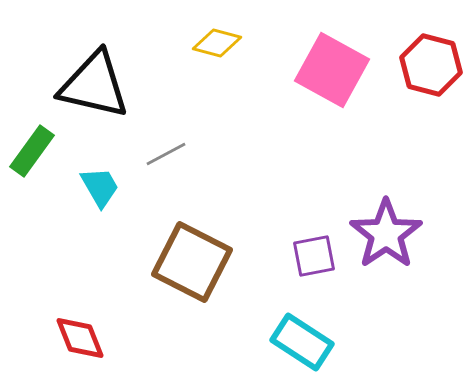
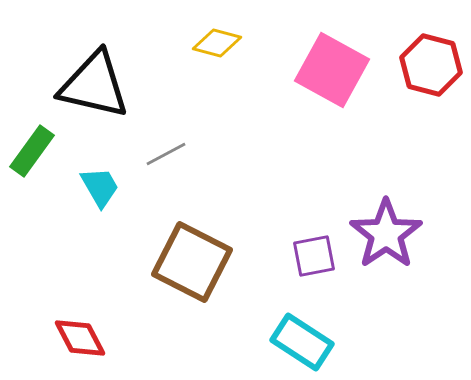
red diamond: rotated 6 degrees counterclockwise
